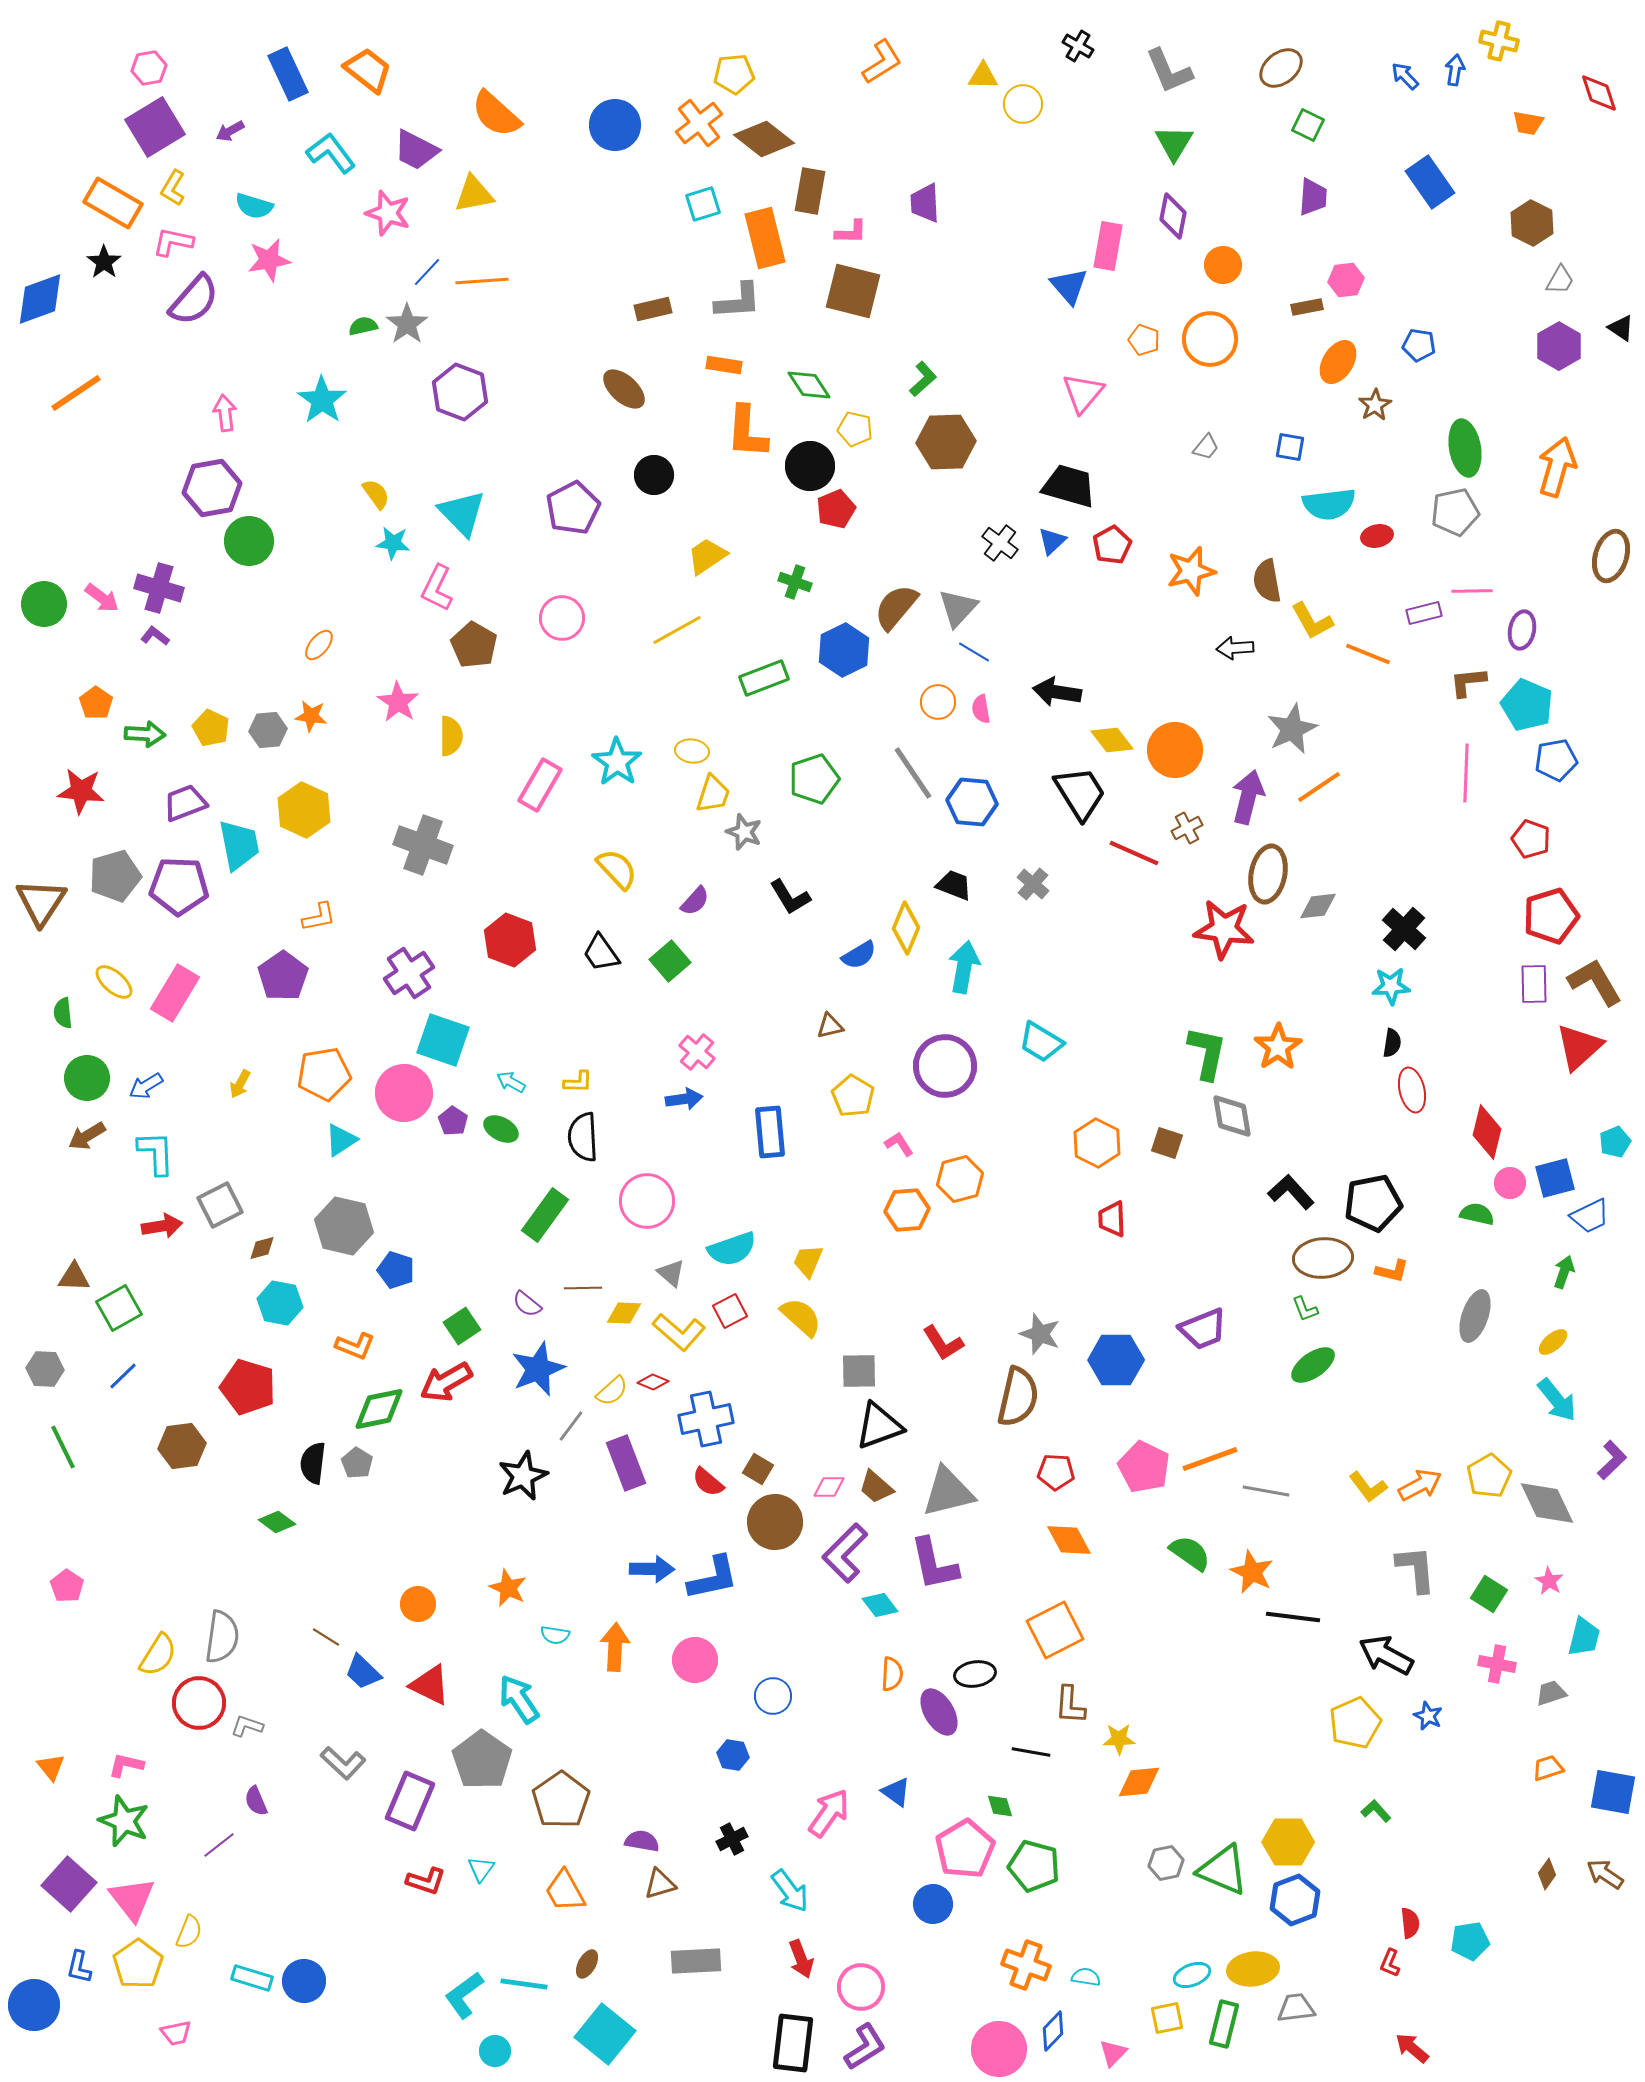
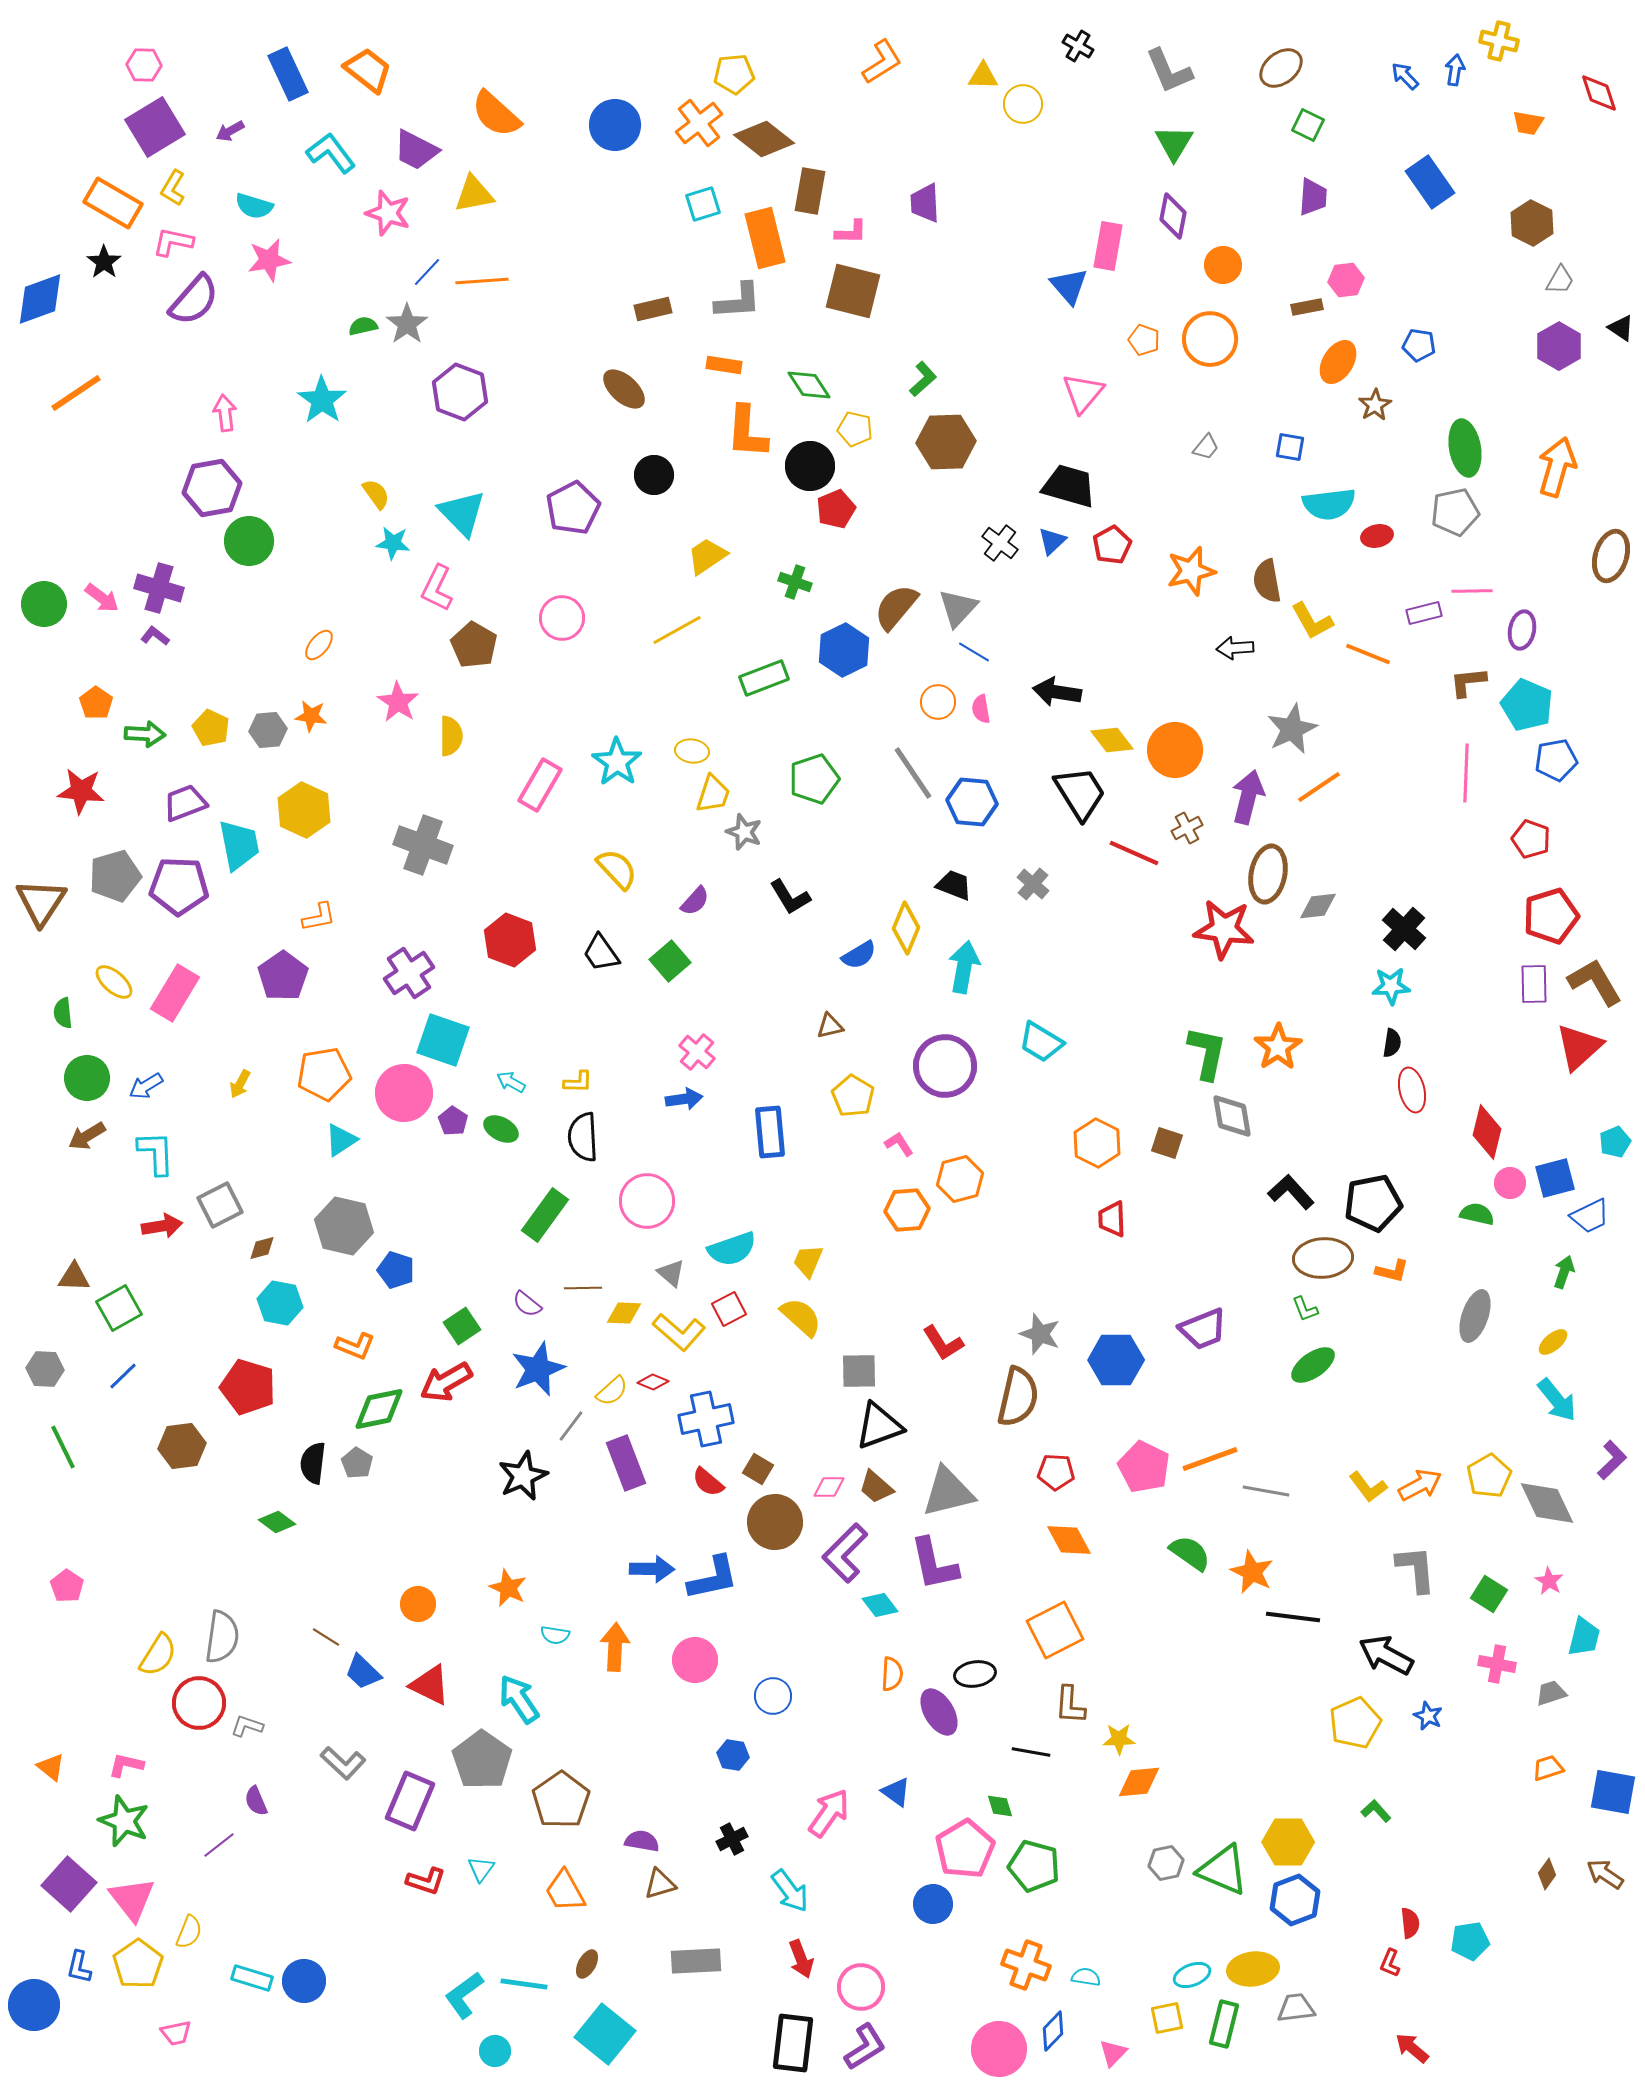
pink hexagon at (149, 68): moved 5 px left, 3 px up; rotated 12 degrees clockwise
red square at (730, 1311): moved 1 px left, 2 px up
orange triangle at (51, 1767): rotated 12 degrees counterclockwise
